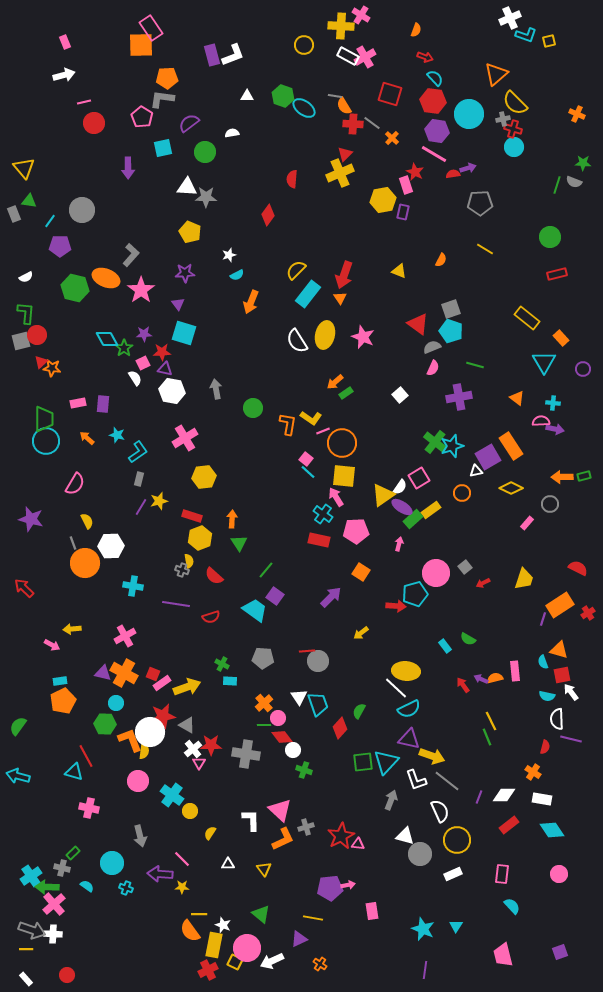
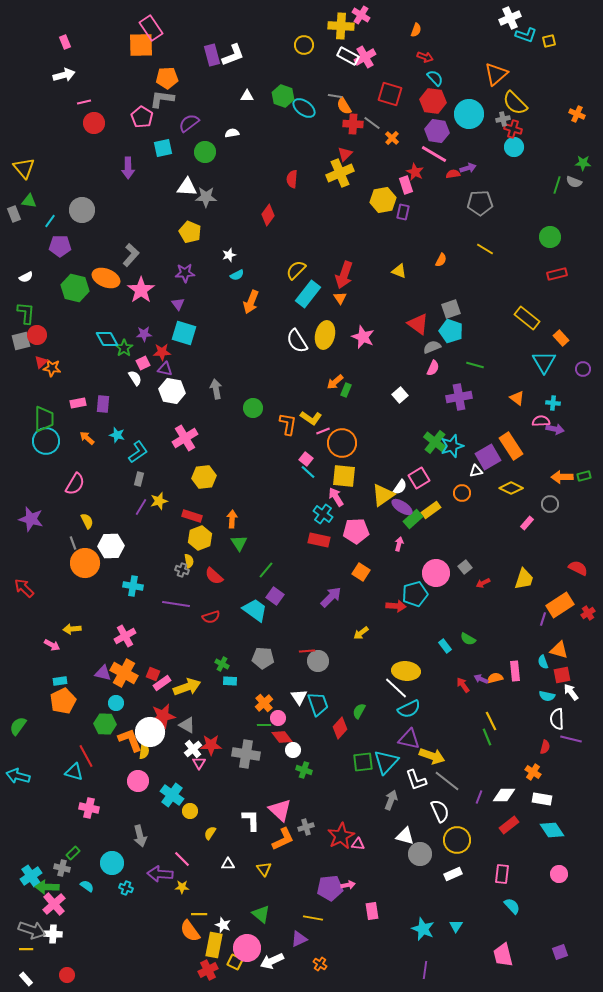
green rectangle at (346, 393): moved 3 px up; rotated 32 degrees counterclockwise
